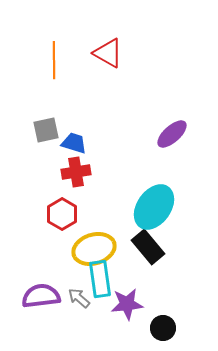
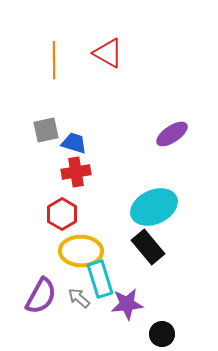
purple ellipse: rotated 8 degrees clockwise
cyan ellipse: rotated 30 degrees clockwise
yellow ellipse: moved 13 px left, 2 px down; rotated 18 degrees clockwise
cyan rectangle: rotated 9 degrees counterclockwise
purple semicircle: rotated 126 degrees clockwise
black circle: moved 1 px left, 6 px down
